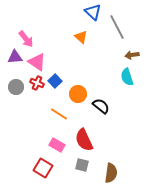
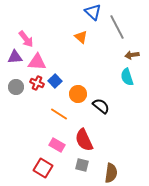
pink triangle: rotated 30 degrees counterclockwise
